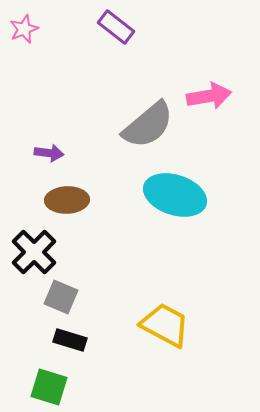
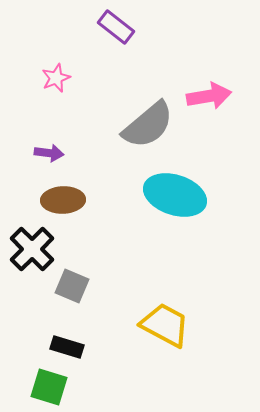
pink star: moved 32 px right, 49 px down
brown ellipse: moved 4 px left
black cross: moved 2 px left, 3 px up
gray square: moved 11 px right, 11 px up
black rectangle: moved 3 px left, 7 px down
